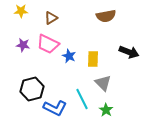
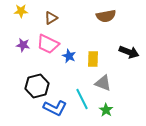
gray triangle: rotated 24 degrees counterclockwise
black hexagon: moved 5 px right, 3 px up
